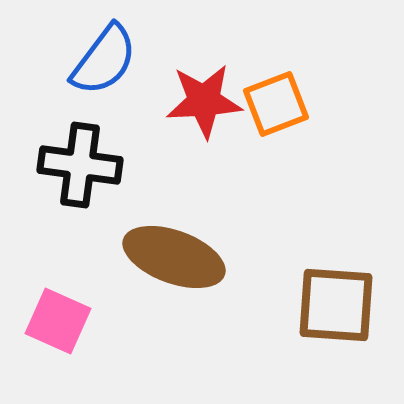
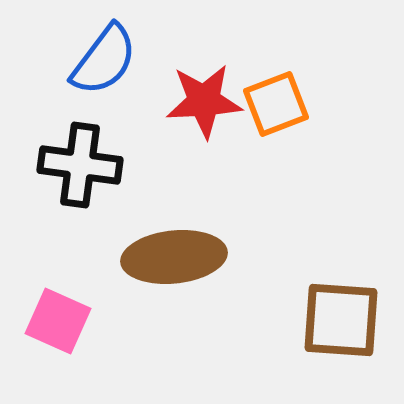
brown ellipse: rotated 26 degrees counterclockwise
brown square: moved 5 px right, 15 px down
